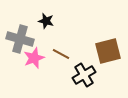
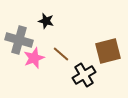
gray cross: moved 1 px left, 1 px down
brown line: rotated 12 degrees clockwise
